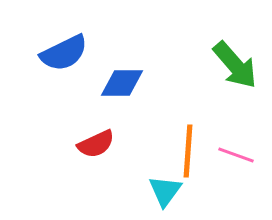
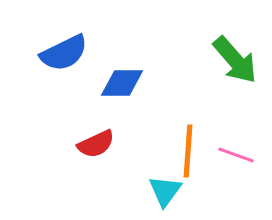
green arrow: moved 5 px up
